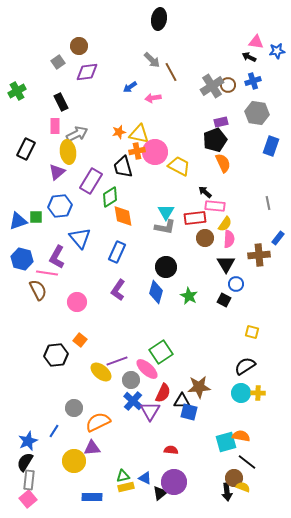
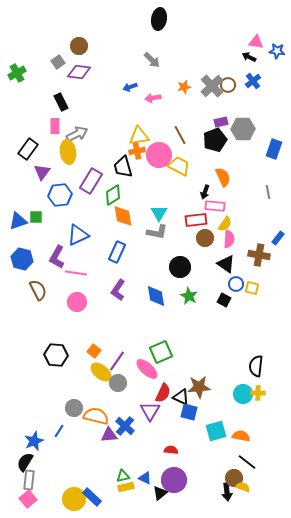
blue star at (277, 51): rotated 14 degrees clockwise
purple diamond at (87, 72): moved 8 px left; rotated 15 degrees clockwise
brown line at (171, 72): moved 9 px right, 63 px down
blue cross at (253, 81): rotated 21 degrees counterclockwise
gray cross at (212, 86): rotated 10 degrees counterclockwise
blue arrow at (130, 87): rotated 16 degrees clockwise
green cross at (17, 91): moved 18 px up
gray hexagon at (257, 113): moved 14 px left, 16 px down; rotated 10 degrees counterclockwise
orange star at (119, 132): moved 65 px right, 45 px up
yellow triangle at (139, 134): moved 2 px down; rotated 20 degrees counterclockwise
blue rectangle at (271, 146): moved 3 px right, 3 px down
black rectangle at (26, 149): moved 2 px right; rotated 10 degrees clockwise
pink circle at (155, 152): moved 4 px right, 3 px down
orange semicircle at (223, 163): moved 14 px down
purple triangle at (57, 172): moved 15 px left; rotated 12 degrees counterclockwise
black arrow at (205, 192): rotated 112 degrees counterclockwise
green diamond at (110, 197): moved 3 px right, 2 px up
gray line at (268, 203): moved 11 px up
blue hexagon at (60, 206): moved 11 px up
cyan triangle at (166, 212): moved 7 px left, 1 px down
red rectangle at (195, 218): moved 1 px right, 2 px down
gray L-shape at (165, 227): moved 8 px left, 5 px down
blue triangle at (80, 238): moved 2 px left, 3 px up; rotated 45 degrees clockwise
brown cross at (259, 255): rotated 15 degrees clockwise
black triangle at (226, 264): rotated 24 degrees counterclockwise
black circle at (166, 267): moved 14 px right
pink line at (47, 273): moved 29 px right
blue diamond at (156, 292): moved 4 px down; rotated 25 degrees counterclockwise
yellow square at (252, 332): moved 44 px up
orange square at (80, 340): moved 14 px right, 11 px down
green square at (161, 352): rotated 10 degrees clockwise
black hexagon at (56, 355): rotated 10 degrees clockwise
purple line at (117, 361): rotated 35 degrees counterclockwise
black semicircle at (245, 366): moved 11 px right; rotated 50 degrees counterclockwise
gray circle at (131, 380): moved 13 px left, 3 px down
cyan circle at (241, 393): moved 2 px right, 1 px down
blue cross at (133, 401): moved 8 px left, 25 px down
black triangle at (182, 401): moved 1 px left, 4 px up; rotated 24 degrees clockwise
orange semicircle at (98, 422): moved 2 px left, 6 px up; rotated 40 degrees clockwise
blue line at (54, 431): moved 5 px right
blue star at (28, 441): moved 6 px right
cyan square at (226, 442): moved 10 px left, 11 px up
purple triangle at (92, 448): moved 17 px right, 13 px up
yellow circle at (74, 461): moved 38 px down
purple circle at (174, 482): moved 2 px up
blue rectangle at (92, 497): rotated 42 degrees clockwise
